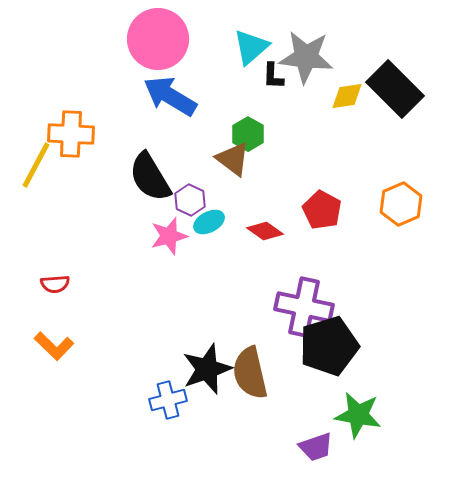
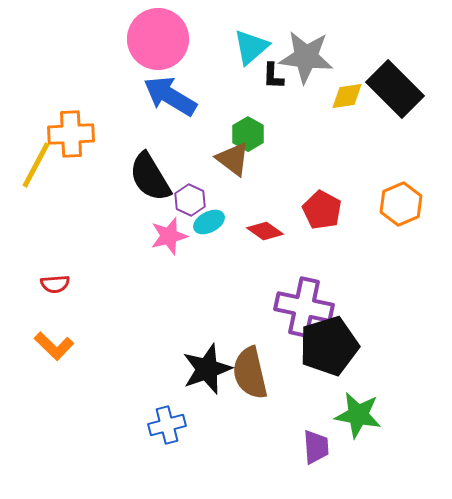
orange cross: rotated 6 degrees counterclockwise
blue cross: moved 1 px left, 25 px down
purple trapezoid: rotated 75 degrees counterclockwise
